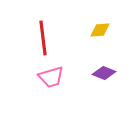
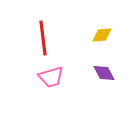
yellow diamond: moved 2 px right, 5 px down
purple diamond: rotated 40 degrees clockwise
